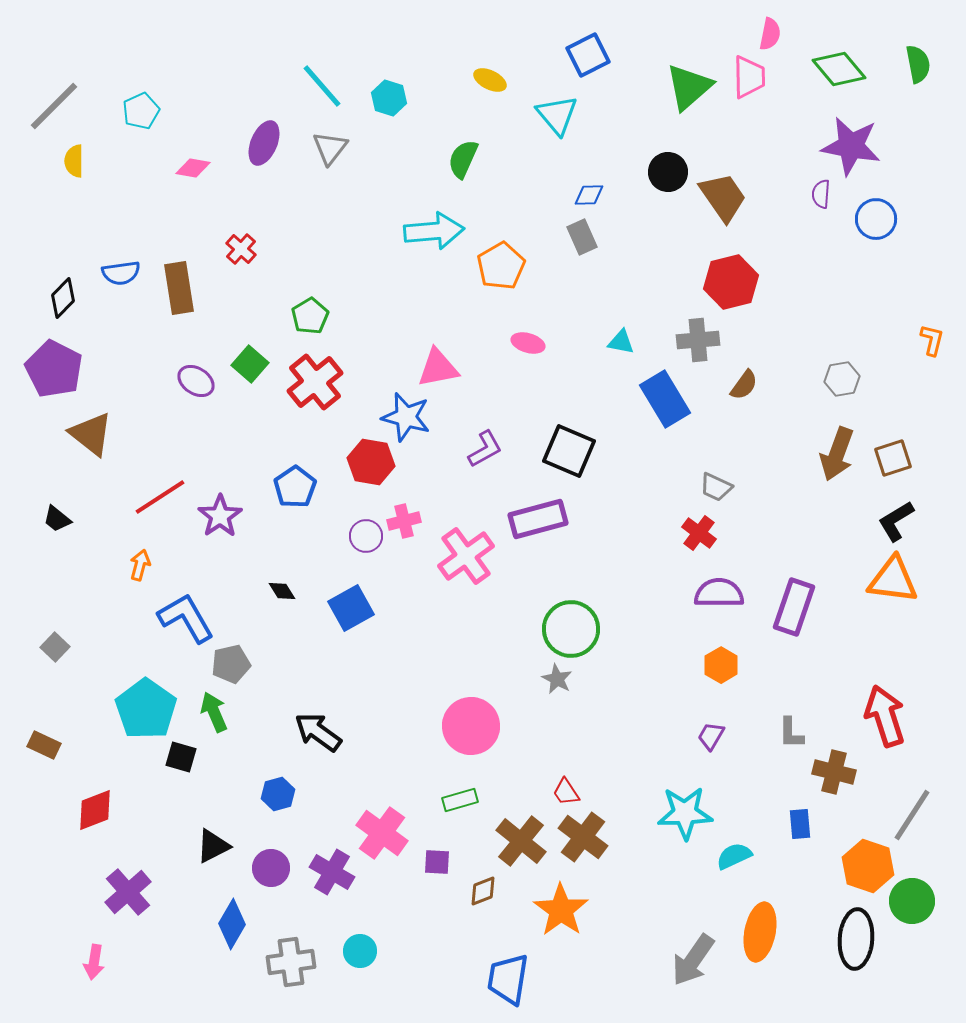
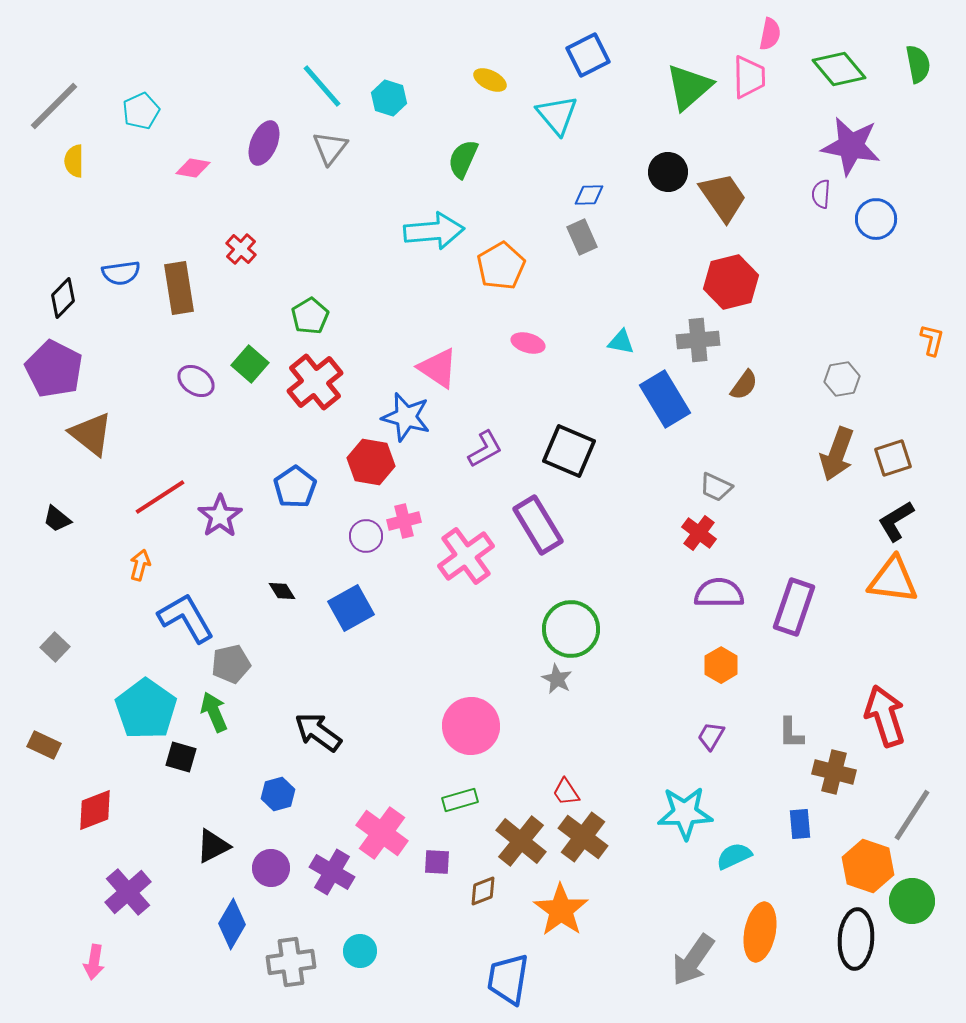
pink triangle at (438, 368): rotated 45 degrees clockwise
purple rectangle at (538, 519): moved 6 px down; rotated 74 degrees clockwise
